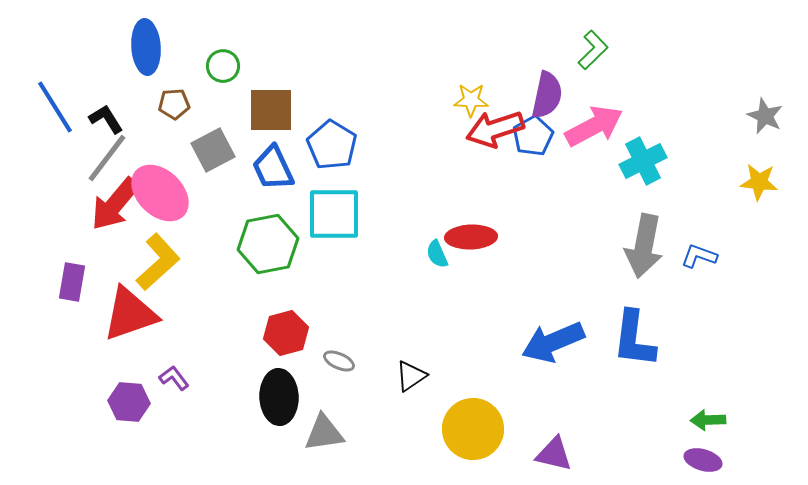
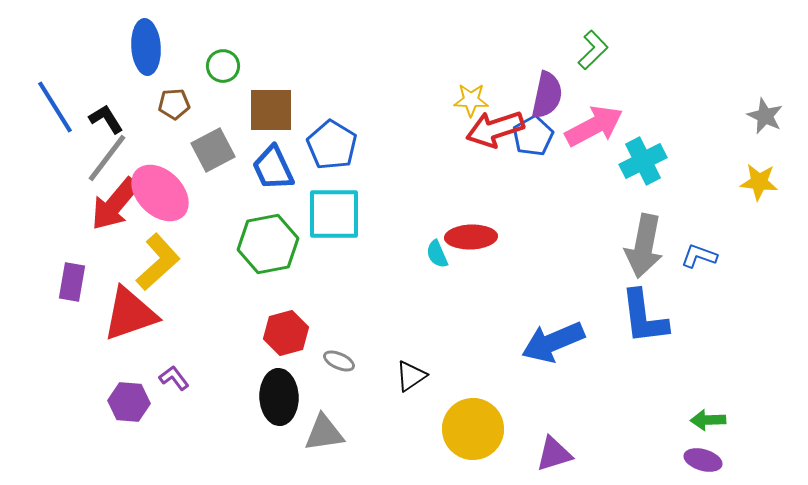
blue L-shape at (634, 339): moved 10 px right, 22 px up; rotated 14 degrees counterclockwise
purple triangle at (554, 454): rotated 30 degrees counterclockwise
